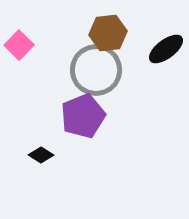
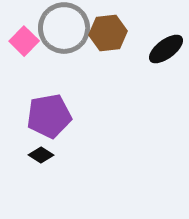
pink square: moved 5 px right, 4 px up
gray circle: moved 32 px left, 42 px up
purple pentagon: moved 34 px left; rotated 12 degrees clockwise
